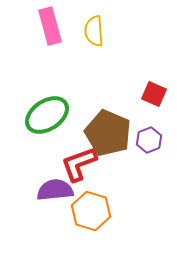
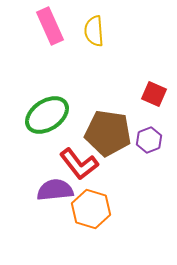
pink rectangle: rotated 9 degrees counterclockwise
brown pentagon: rotated 15 degrees counterclockwise
red L-shape: rotated 108 degrees counterclockwise
orange hexagon: moved 2 px up
